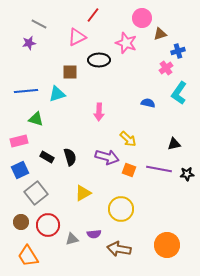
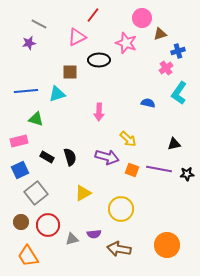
orange square: moved 3 px right
